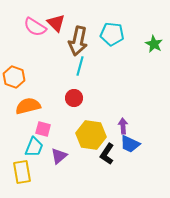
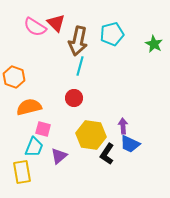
cyan pentagon: rotated 20 degrees counterclockwise
orange semicircle: moved 1 px right, 1 px down
